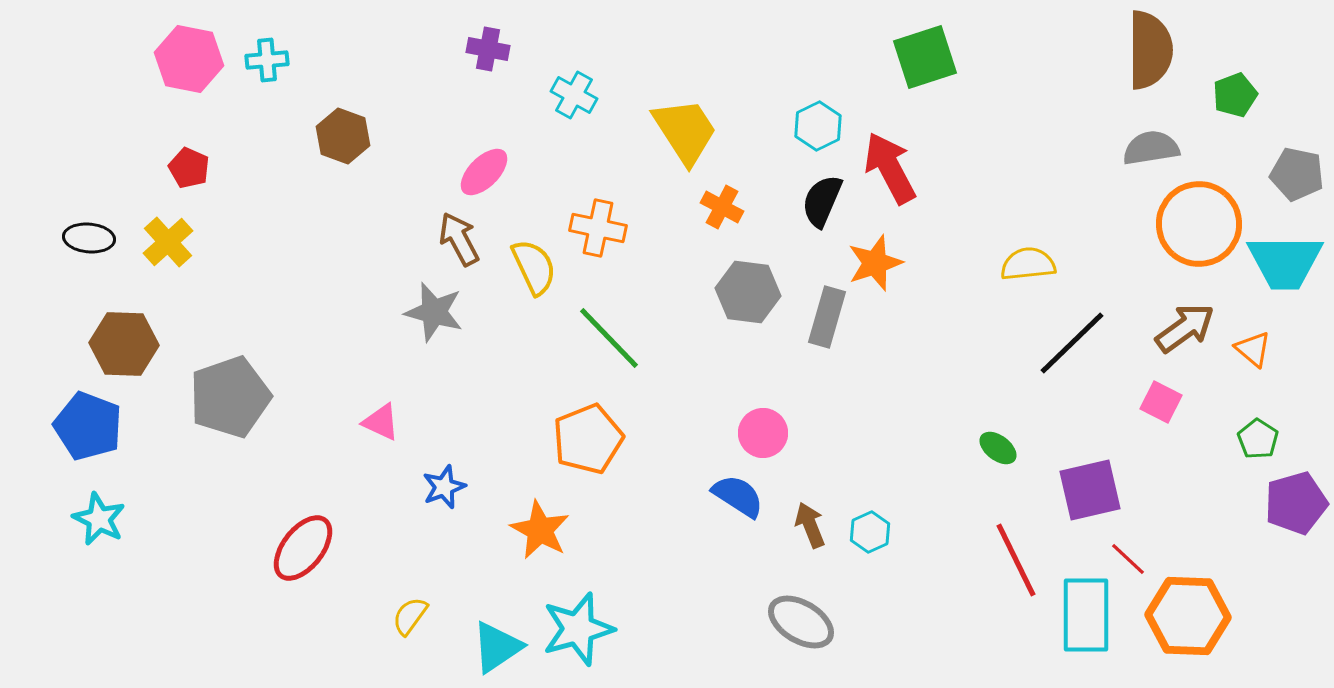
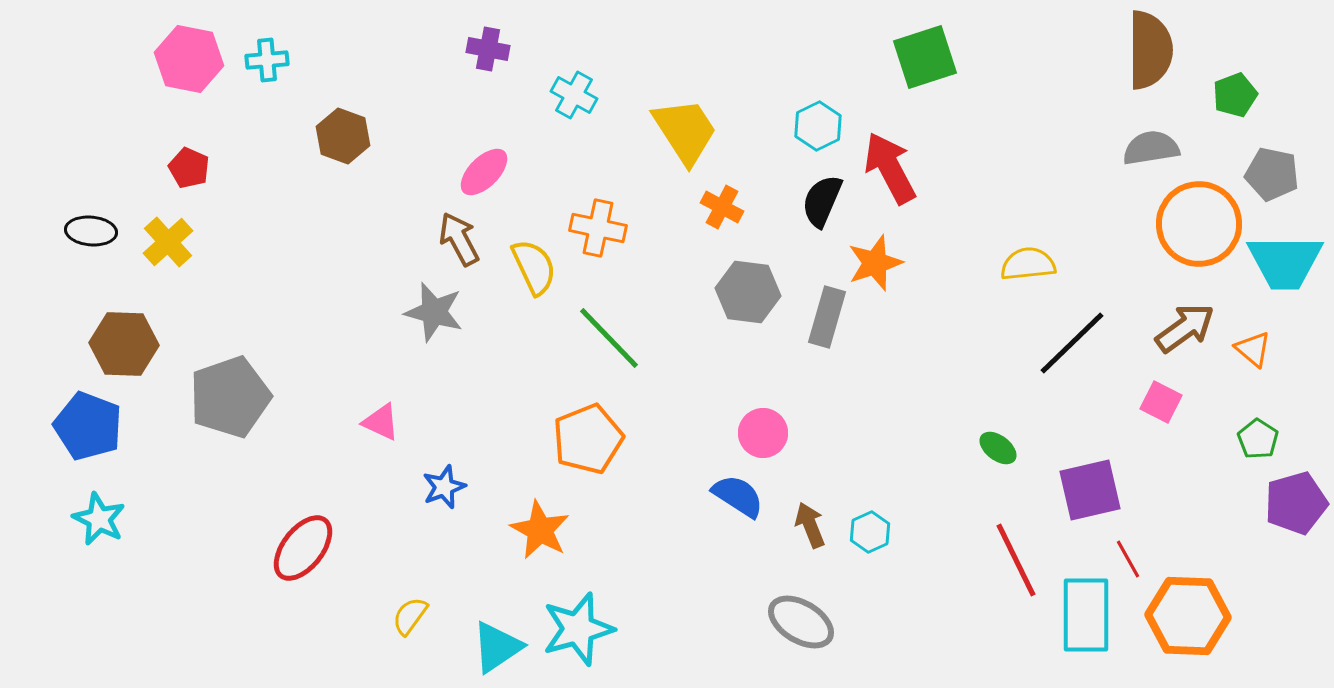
gray pentagon at (1297, 174): moved 25 px left
black ellipse at (89, 238): moved 2 px right, 7 px up
red line at (1128, 559): rotated 18 degrees clockwise
